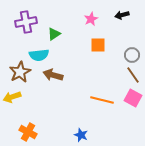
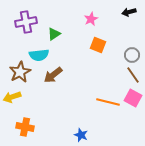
black arrow: moved 7 px right, 3 px up
orange square: rotated 21 degrees clockwise
brown arrow: rotated 54 degrees counterclockwise
orange line: moved 6 px right, 2 px down
orange cross: moved 3 px left, 5 px up; rotated 18 degrees counterclockwise
